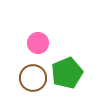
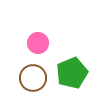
green pentagon: moved 5 px right
